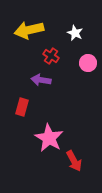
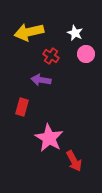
yellow arrow: moved 2 px down
pink circle: moved 2 px left, 9 px up
